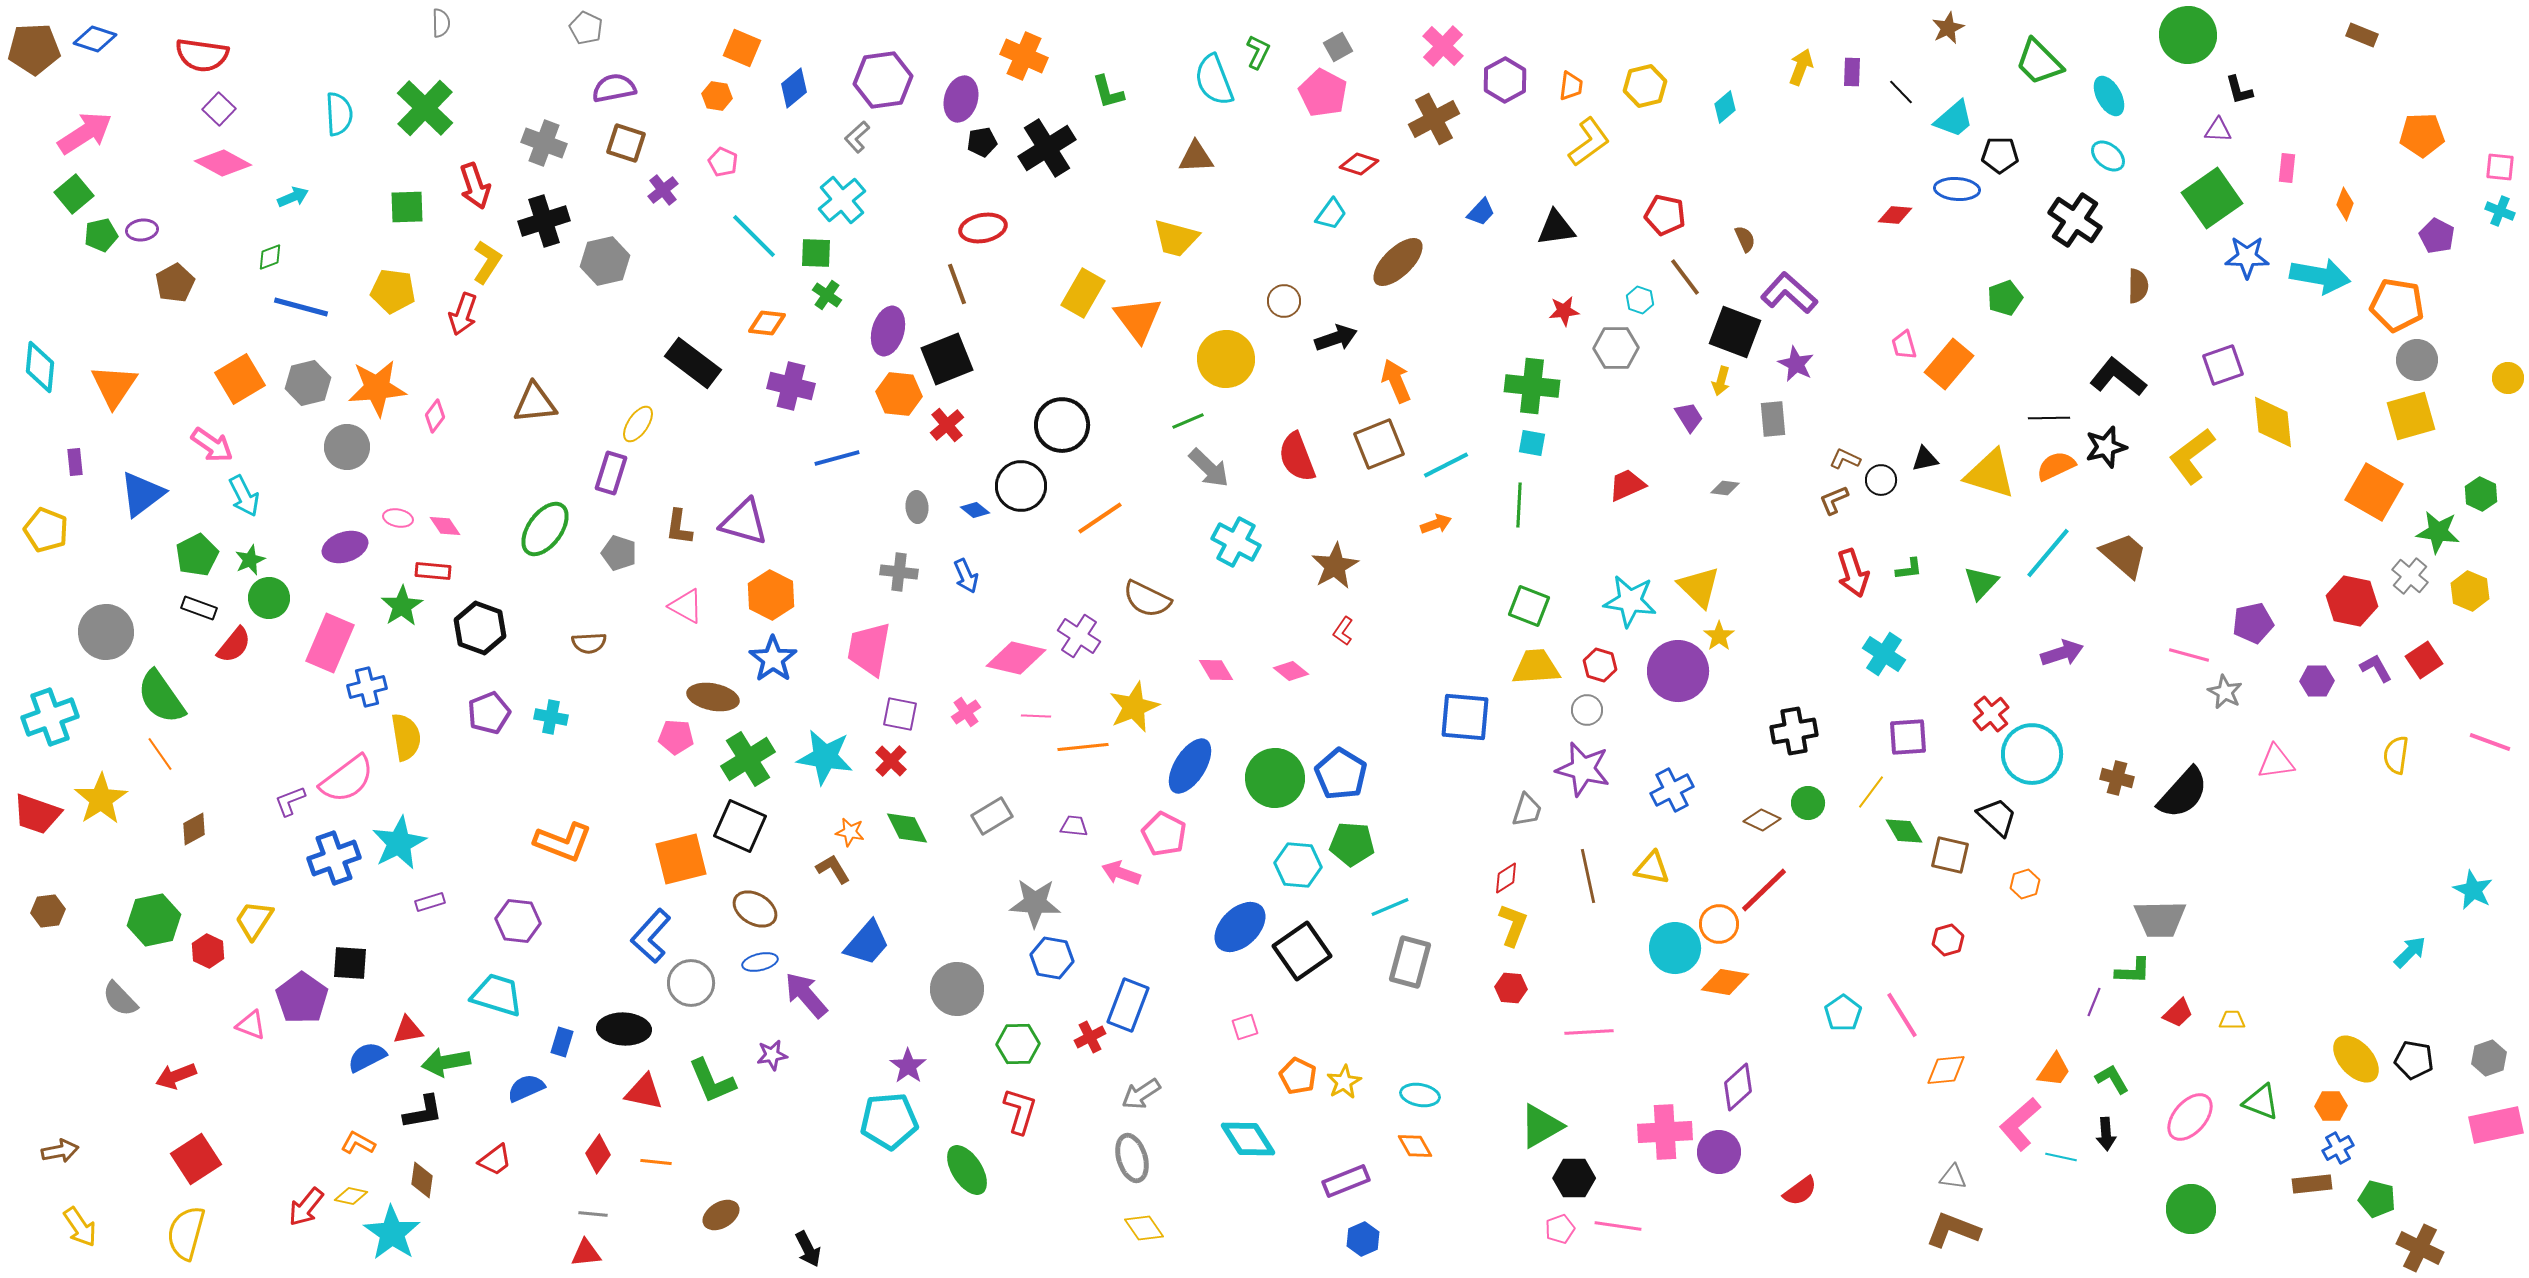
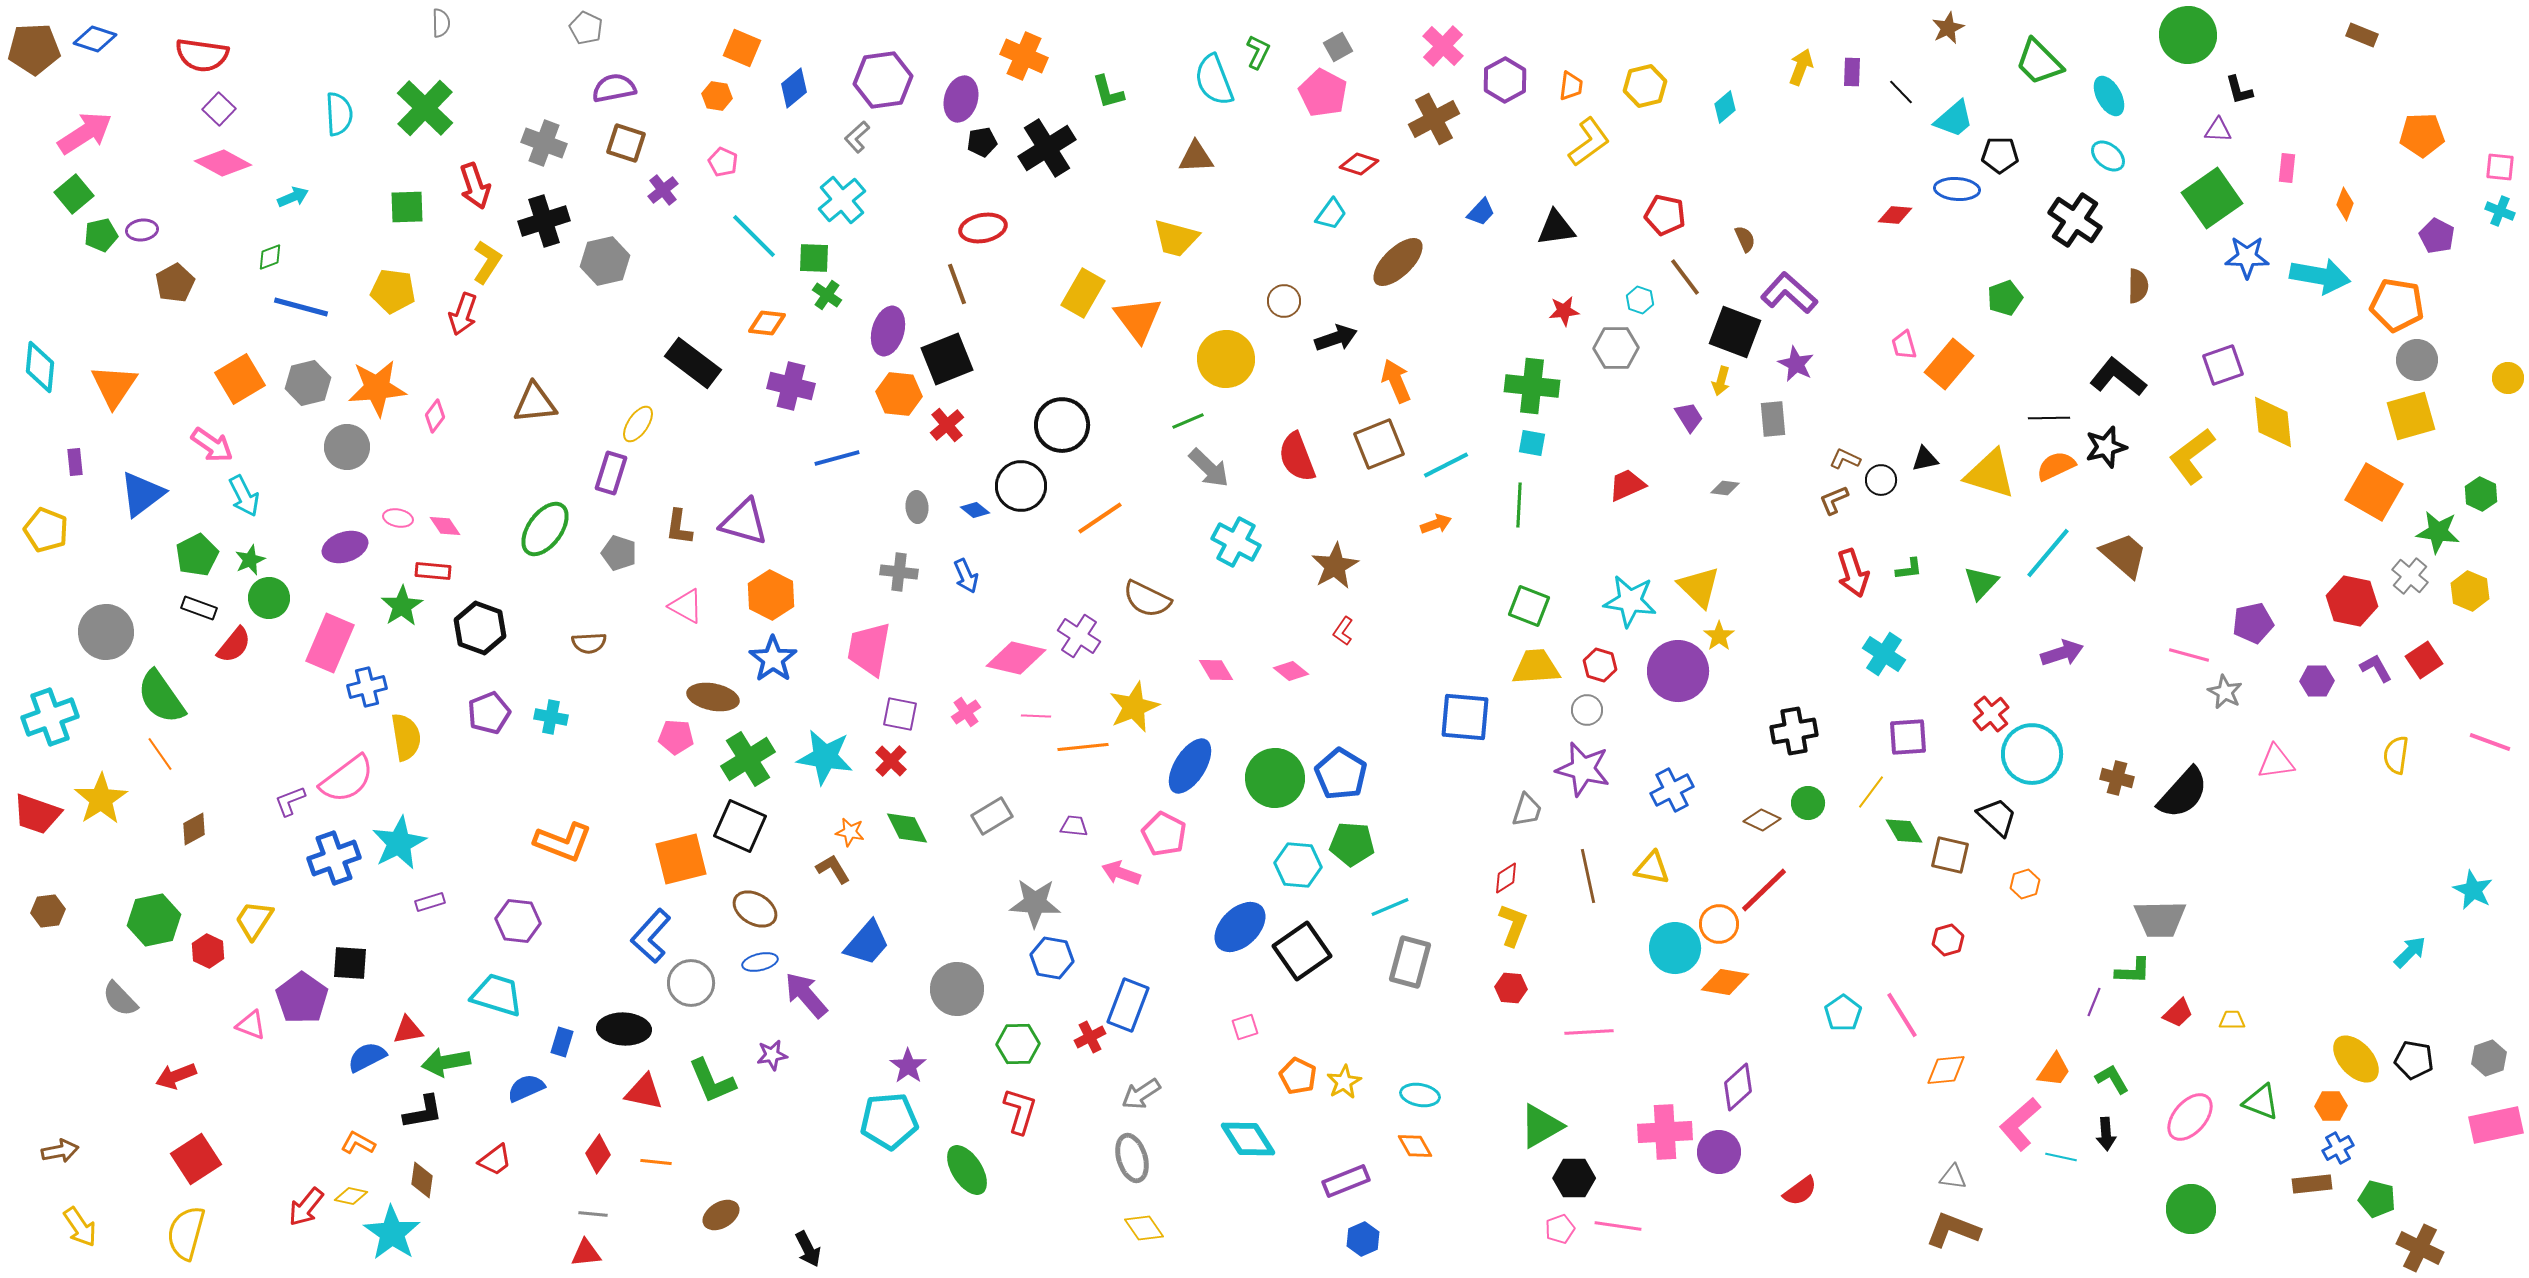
green square at (816, 253): moved 2 px left, 5 px down
